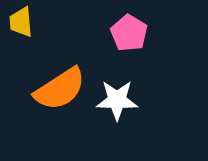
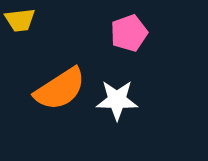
yellow trapezoid: moved 1 px left, 2 px up; rotated 92 degrees counterclockwise
pink pentagon: rotated 21 degrees clockwise
